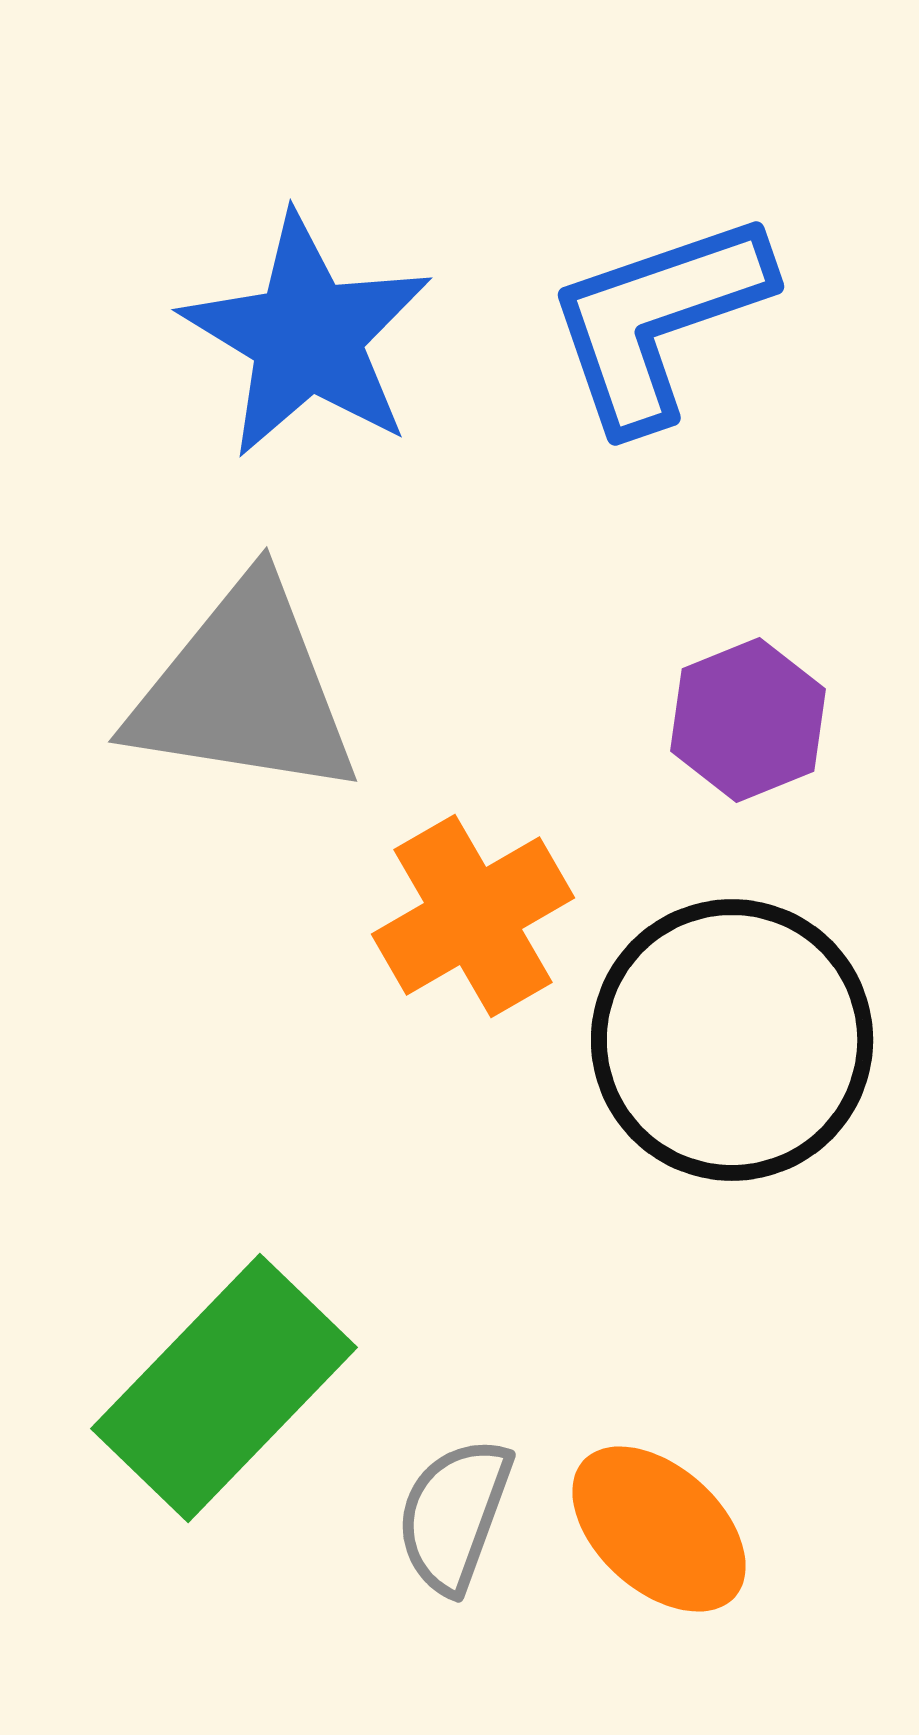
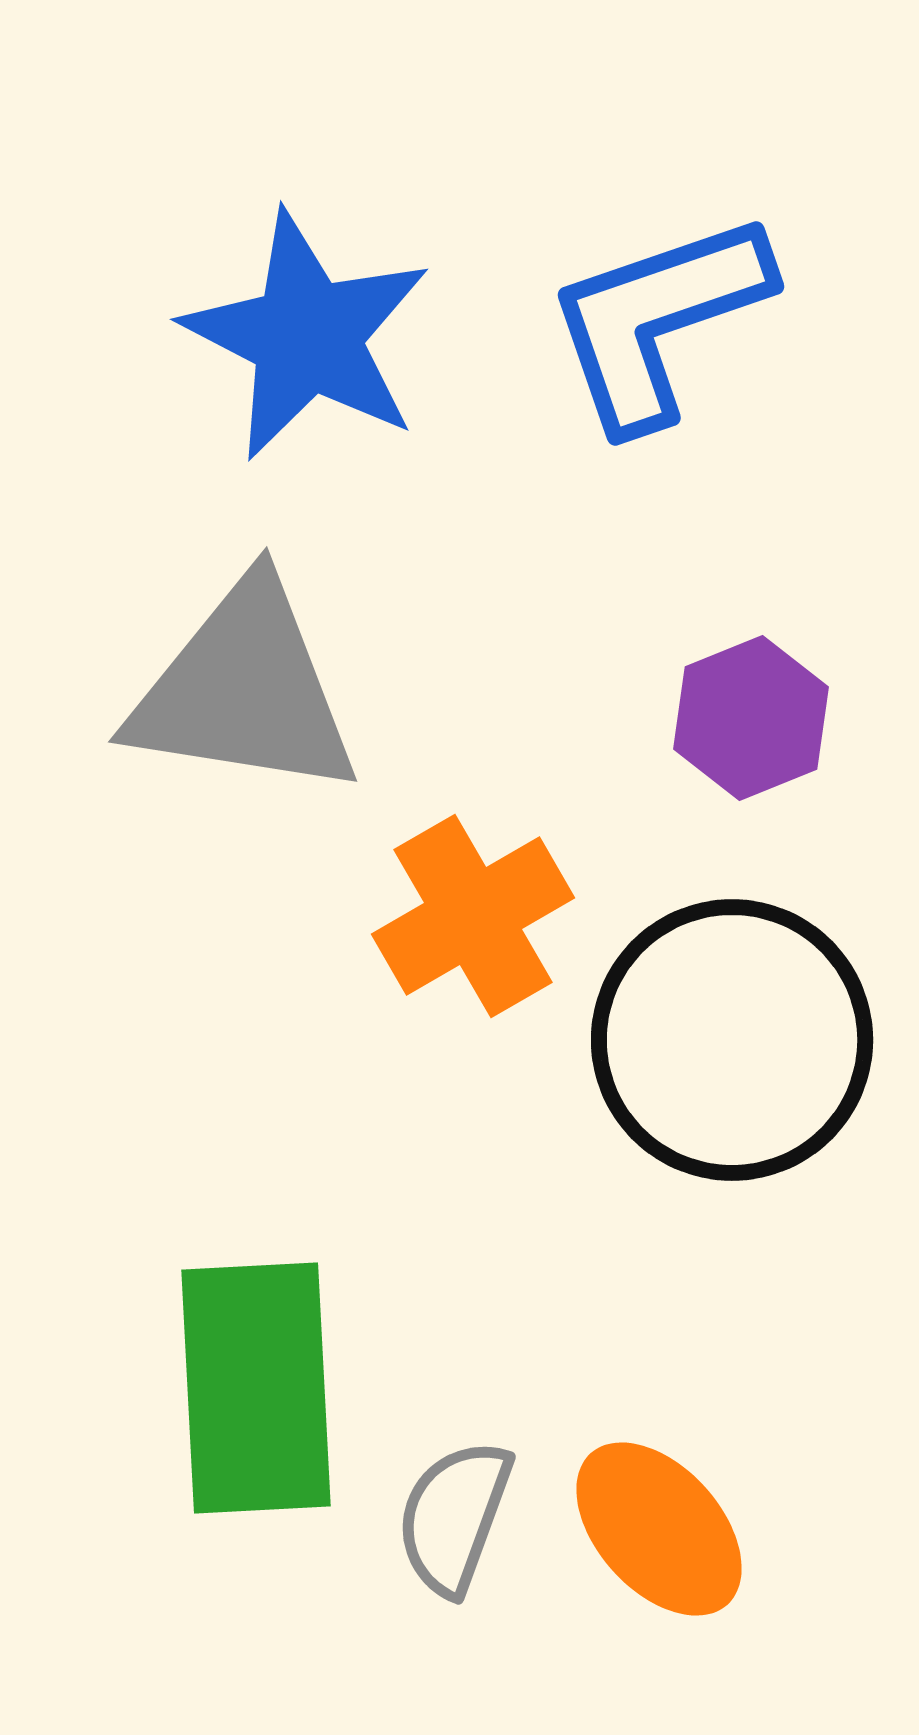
blue star: rotated 4 degrees counterclockwise
purple hexagon: moved 3 px right, 2 px up
green rectangle: moved 32 px right; rotated 47 degrees counterclockwise
gray semicircle: moved 2 px down
orange ellipse: rotated 6 degrees clockwise
